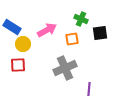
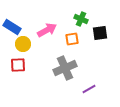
purple line: rotated 56 degrees clockwise
